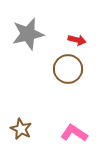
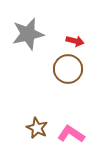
red arrow: moved 2 px left, 1 px down
brown star: moved 16 px right, 1 px up
pink L-shape: moved 3 px left, 1 px down
